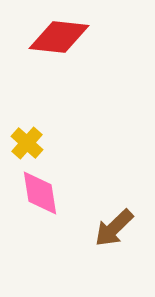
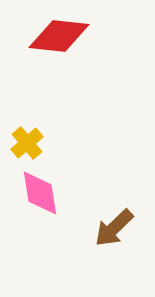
red diamond: moved 1 px up
yellow cross: rotated 8 degrees clockwise
